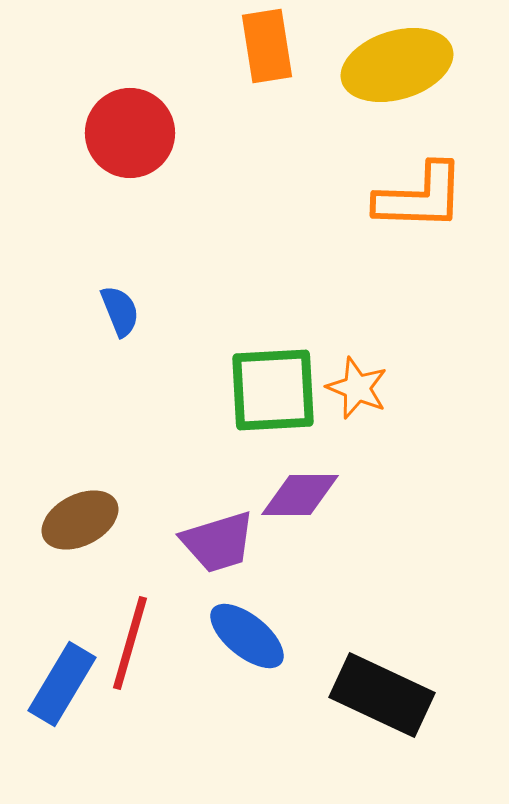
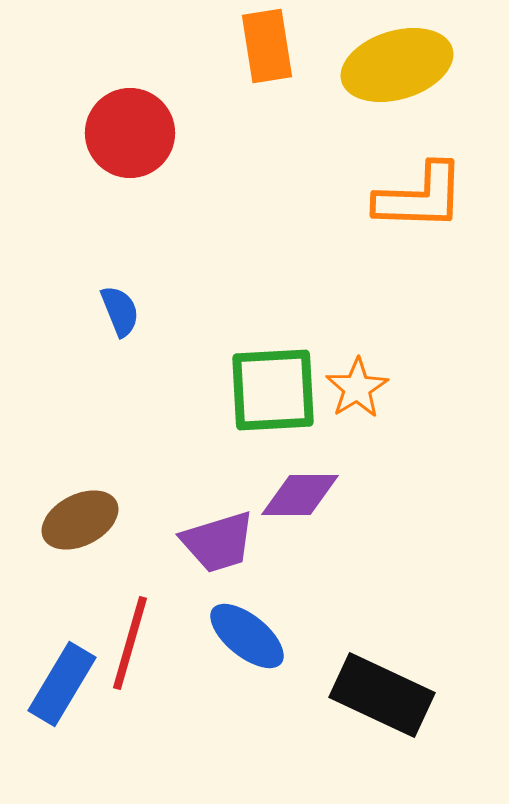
orange star: rotated 18 degrees clockwise
